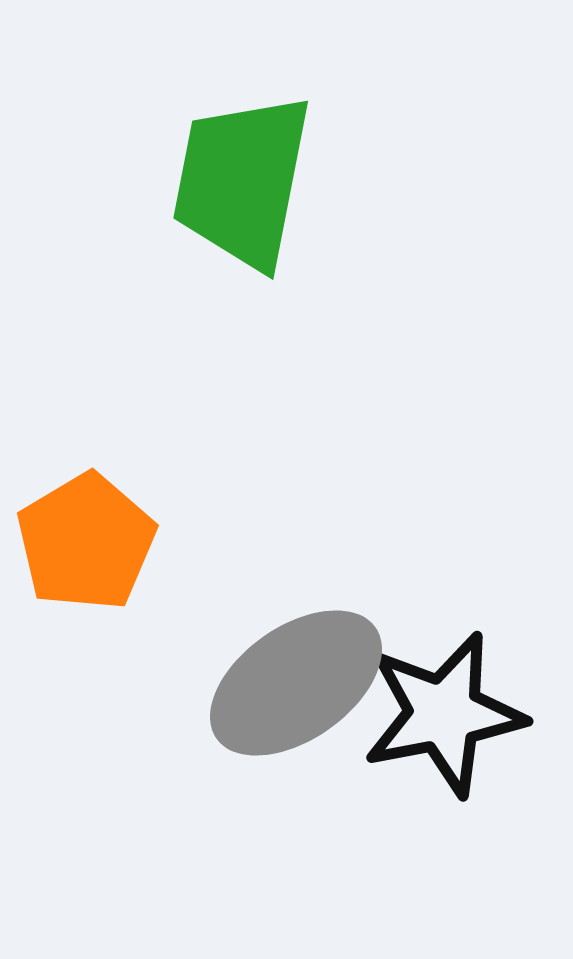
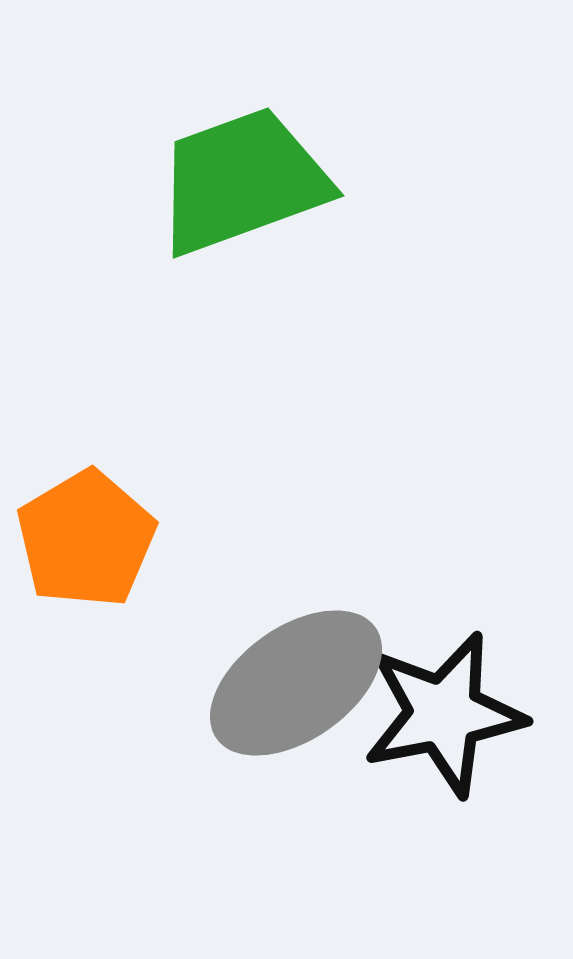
green trapezoid: rotated 59 degrees clockwise
orange pentagon: moved 3 px up
